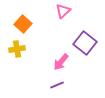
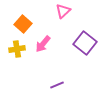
pink arrow: moved 18 px left, 18 px up
